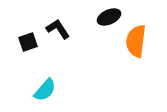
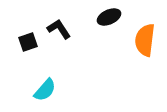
black L-shape: moved 1 px right
orange semicircle: moved 9 px right, 1 px up
